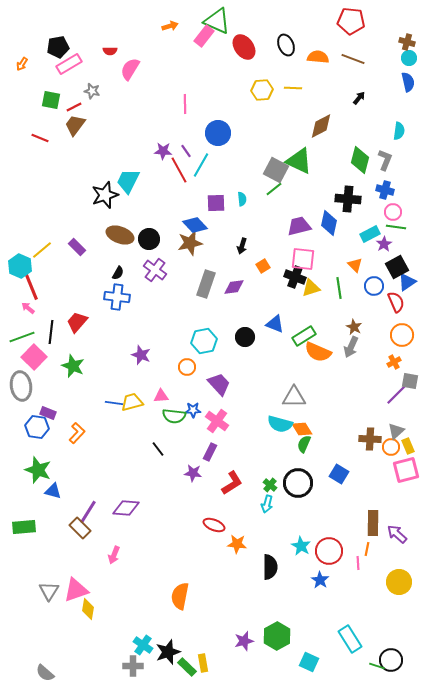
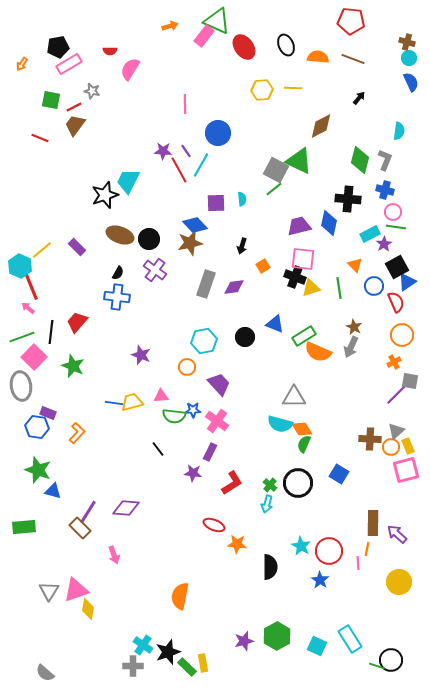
blue semicircle at (408, 82): moved 3 px right; rotated 12 degrees counterclockwise
pink arrow at (114, 555): rotated 42 degrees counterclockwise
cyan square at (309, 662): moved 8 px right, 16 px up
